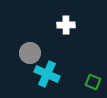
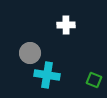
cyan cross: moved 1 px down; rotated 15 degrees counterclockwise
green square: moved 1 px right, 2 px up
